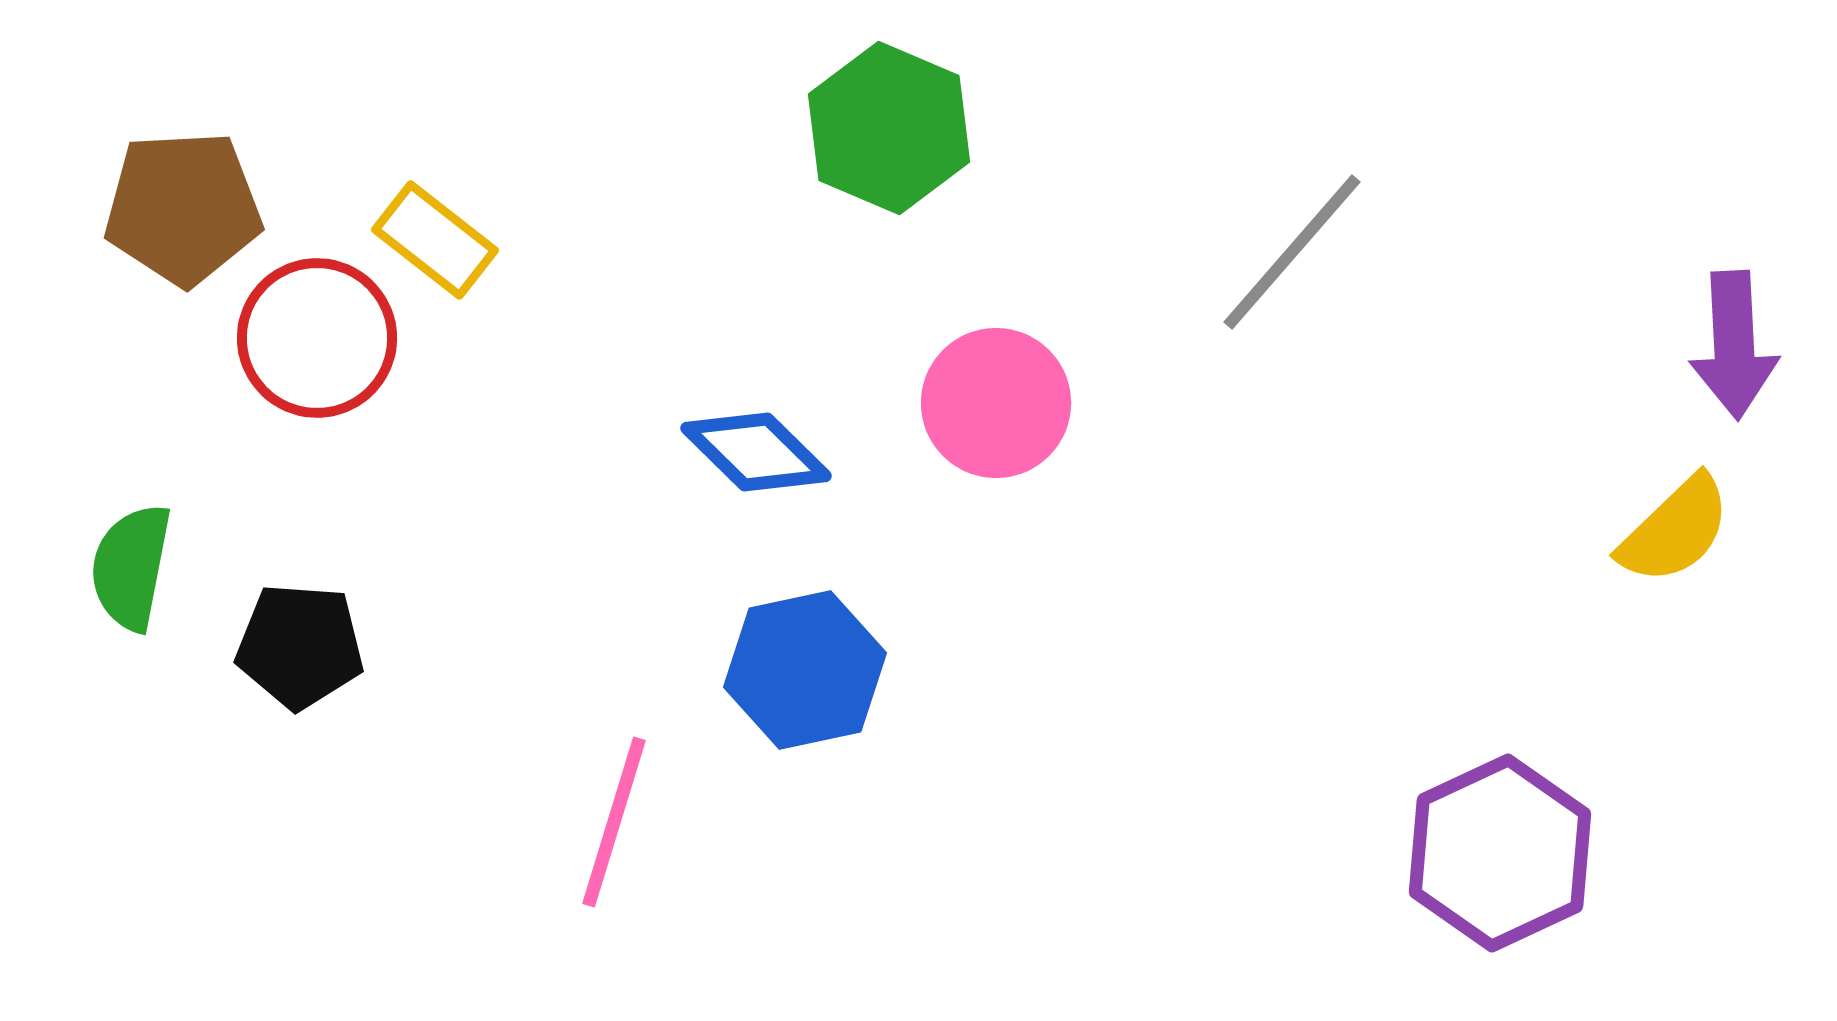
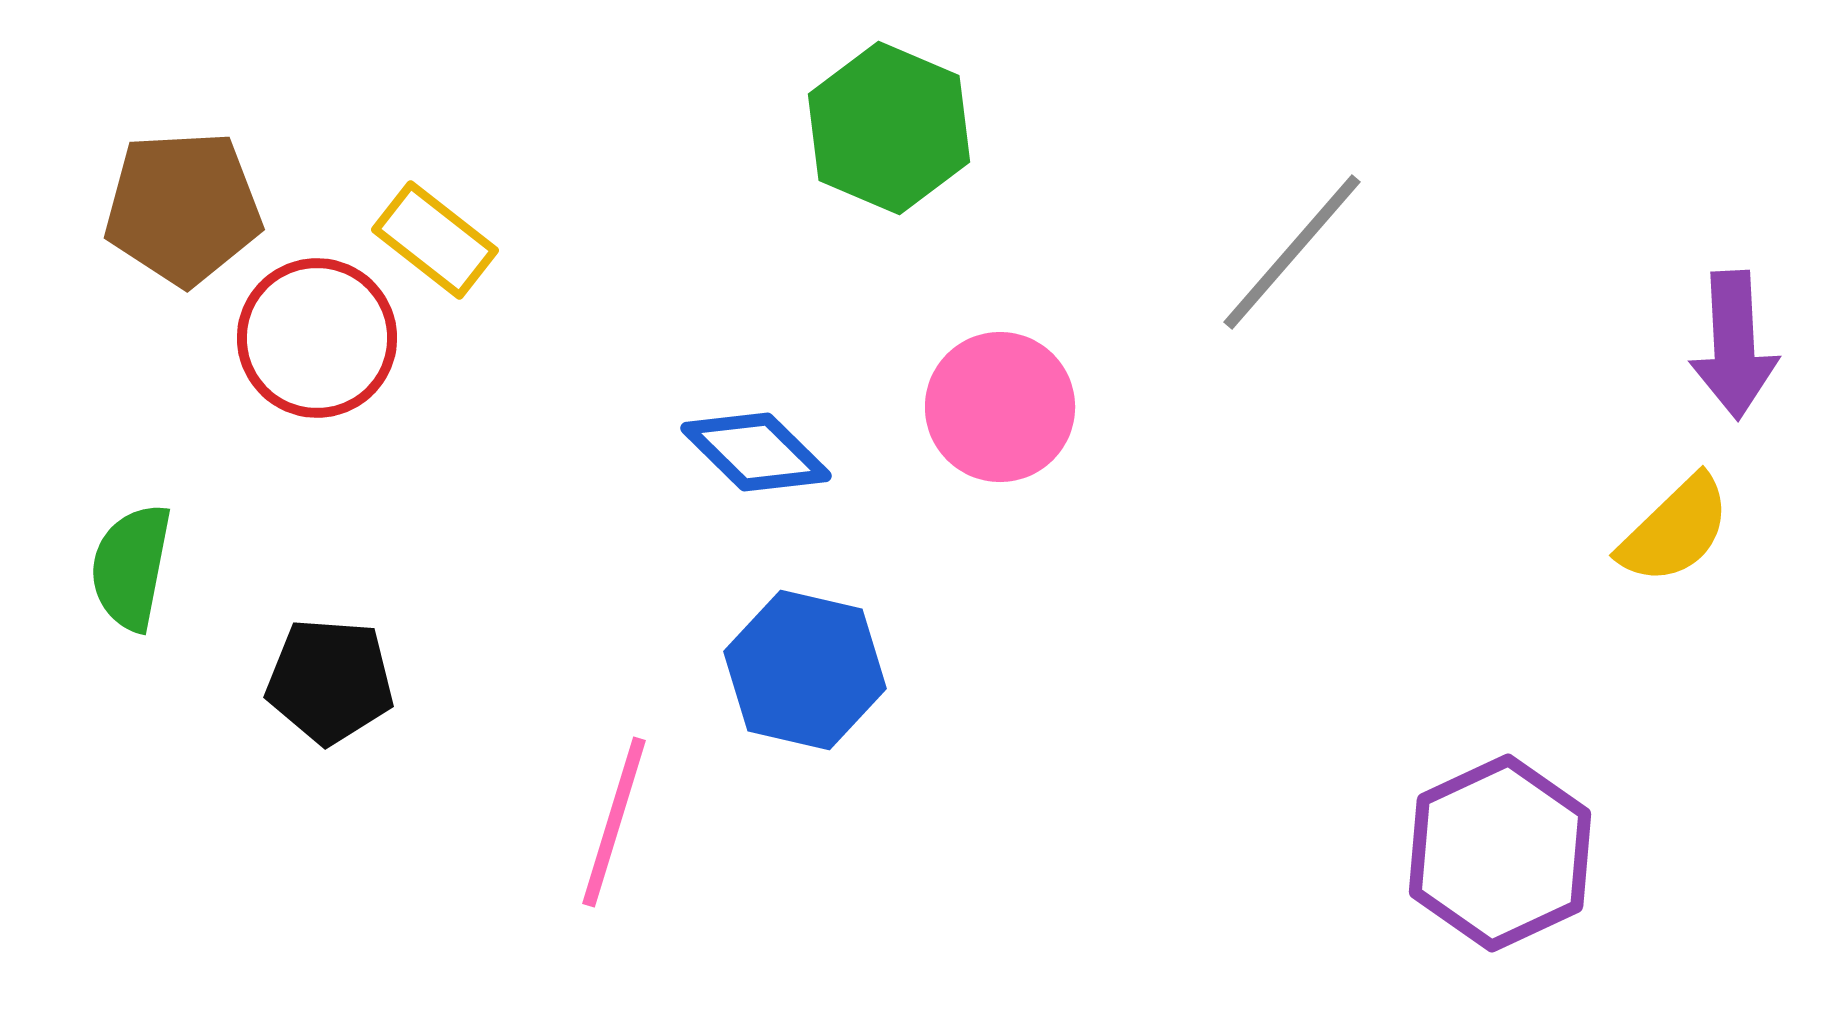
pink circle: moved 4 px right, 4 px down
black pentagon: moved 30 px right, 35 px down
blue hexagon: rotated 25 degrees clockwise
